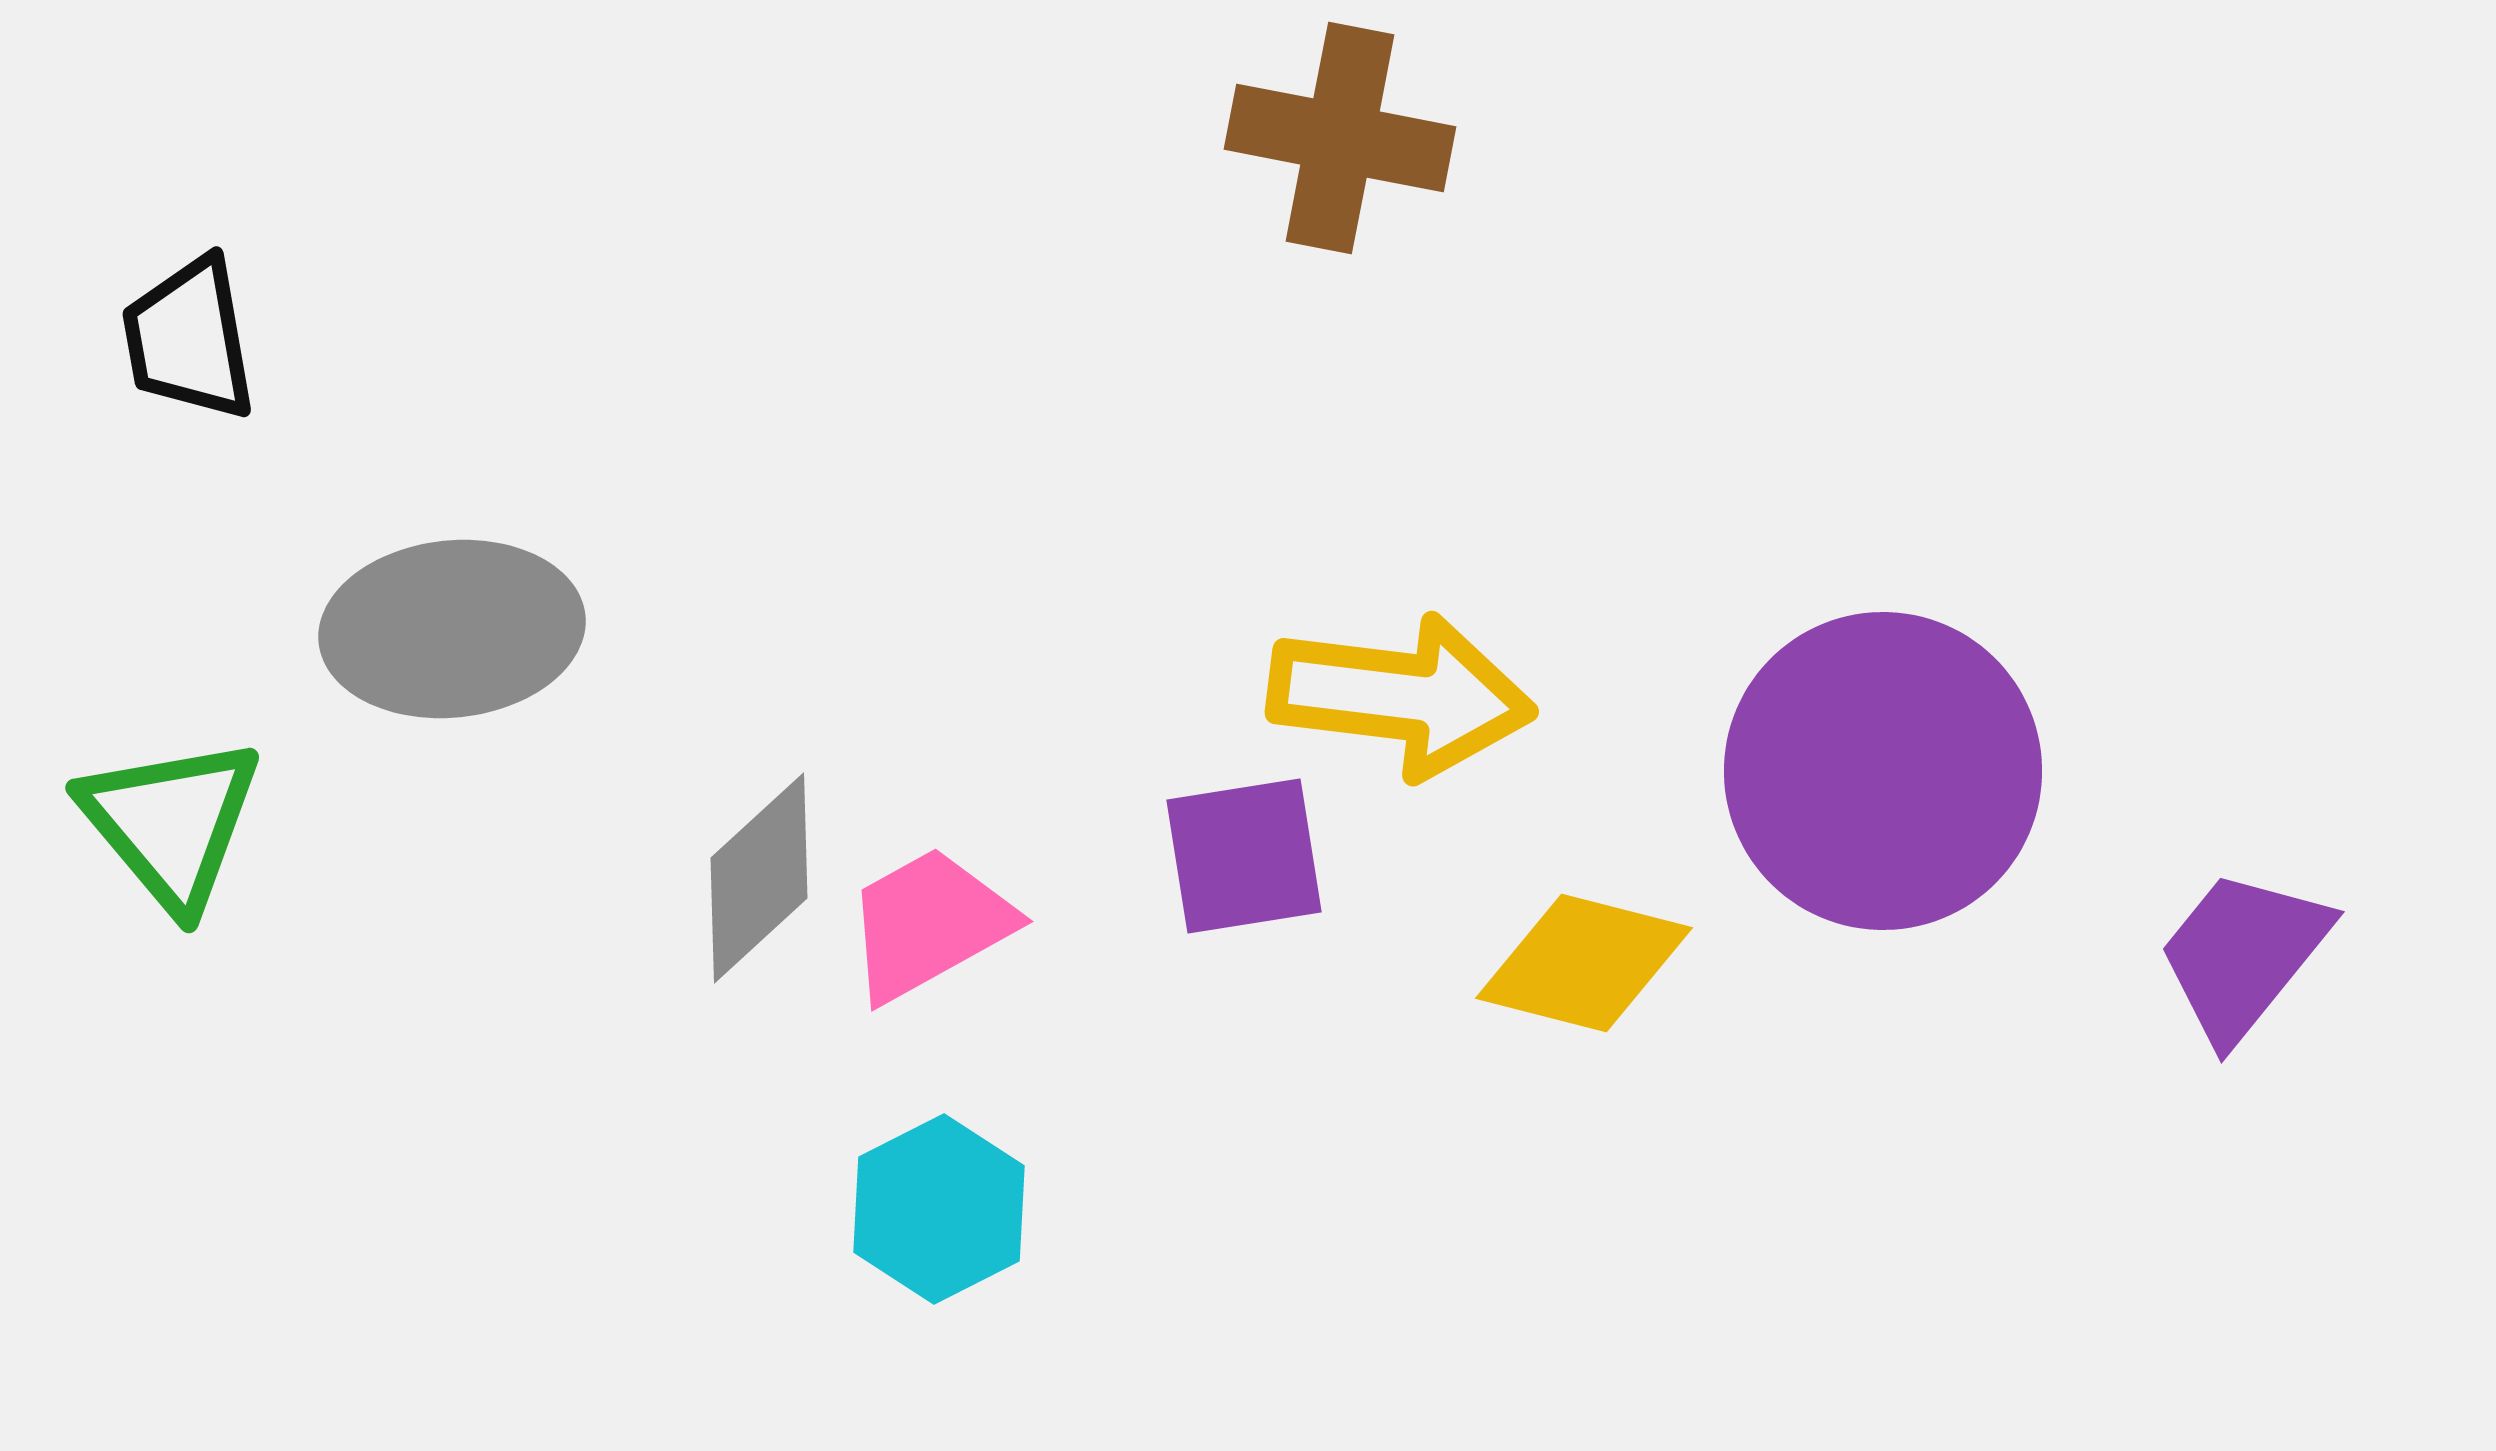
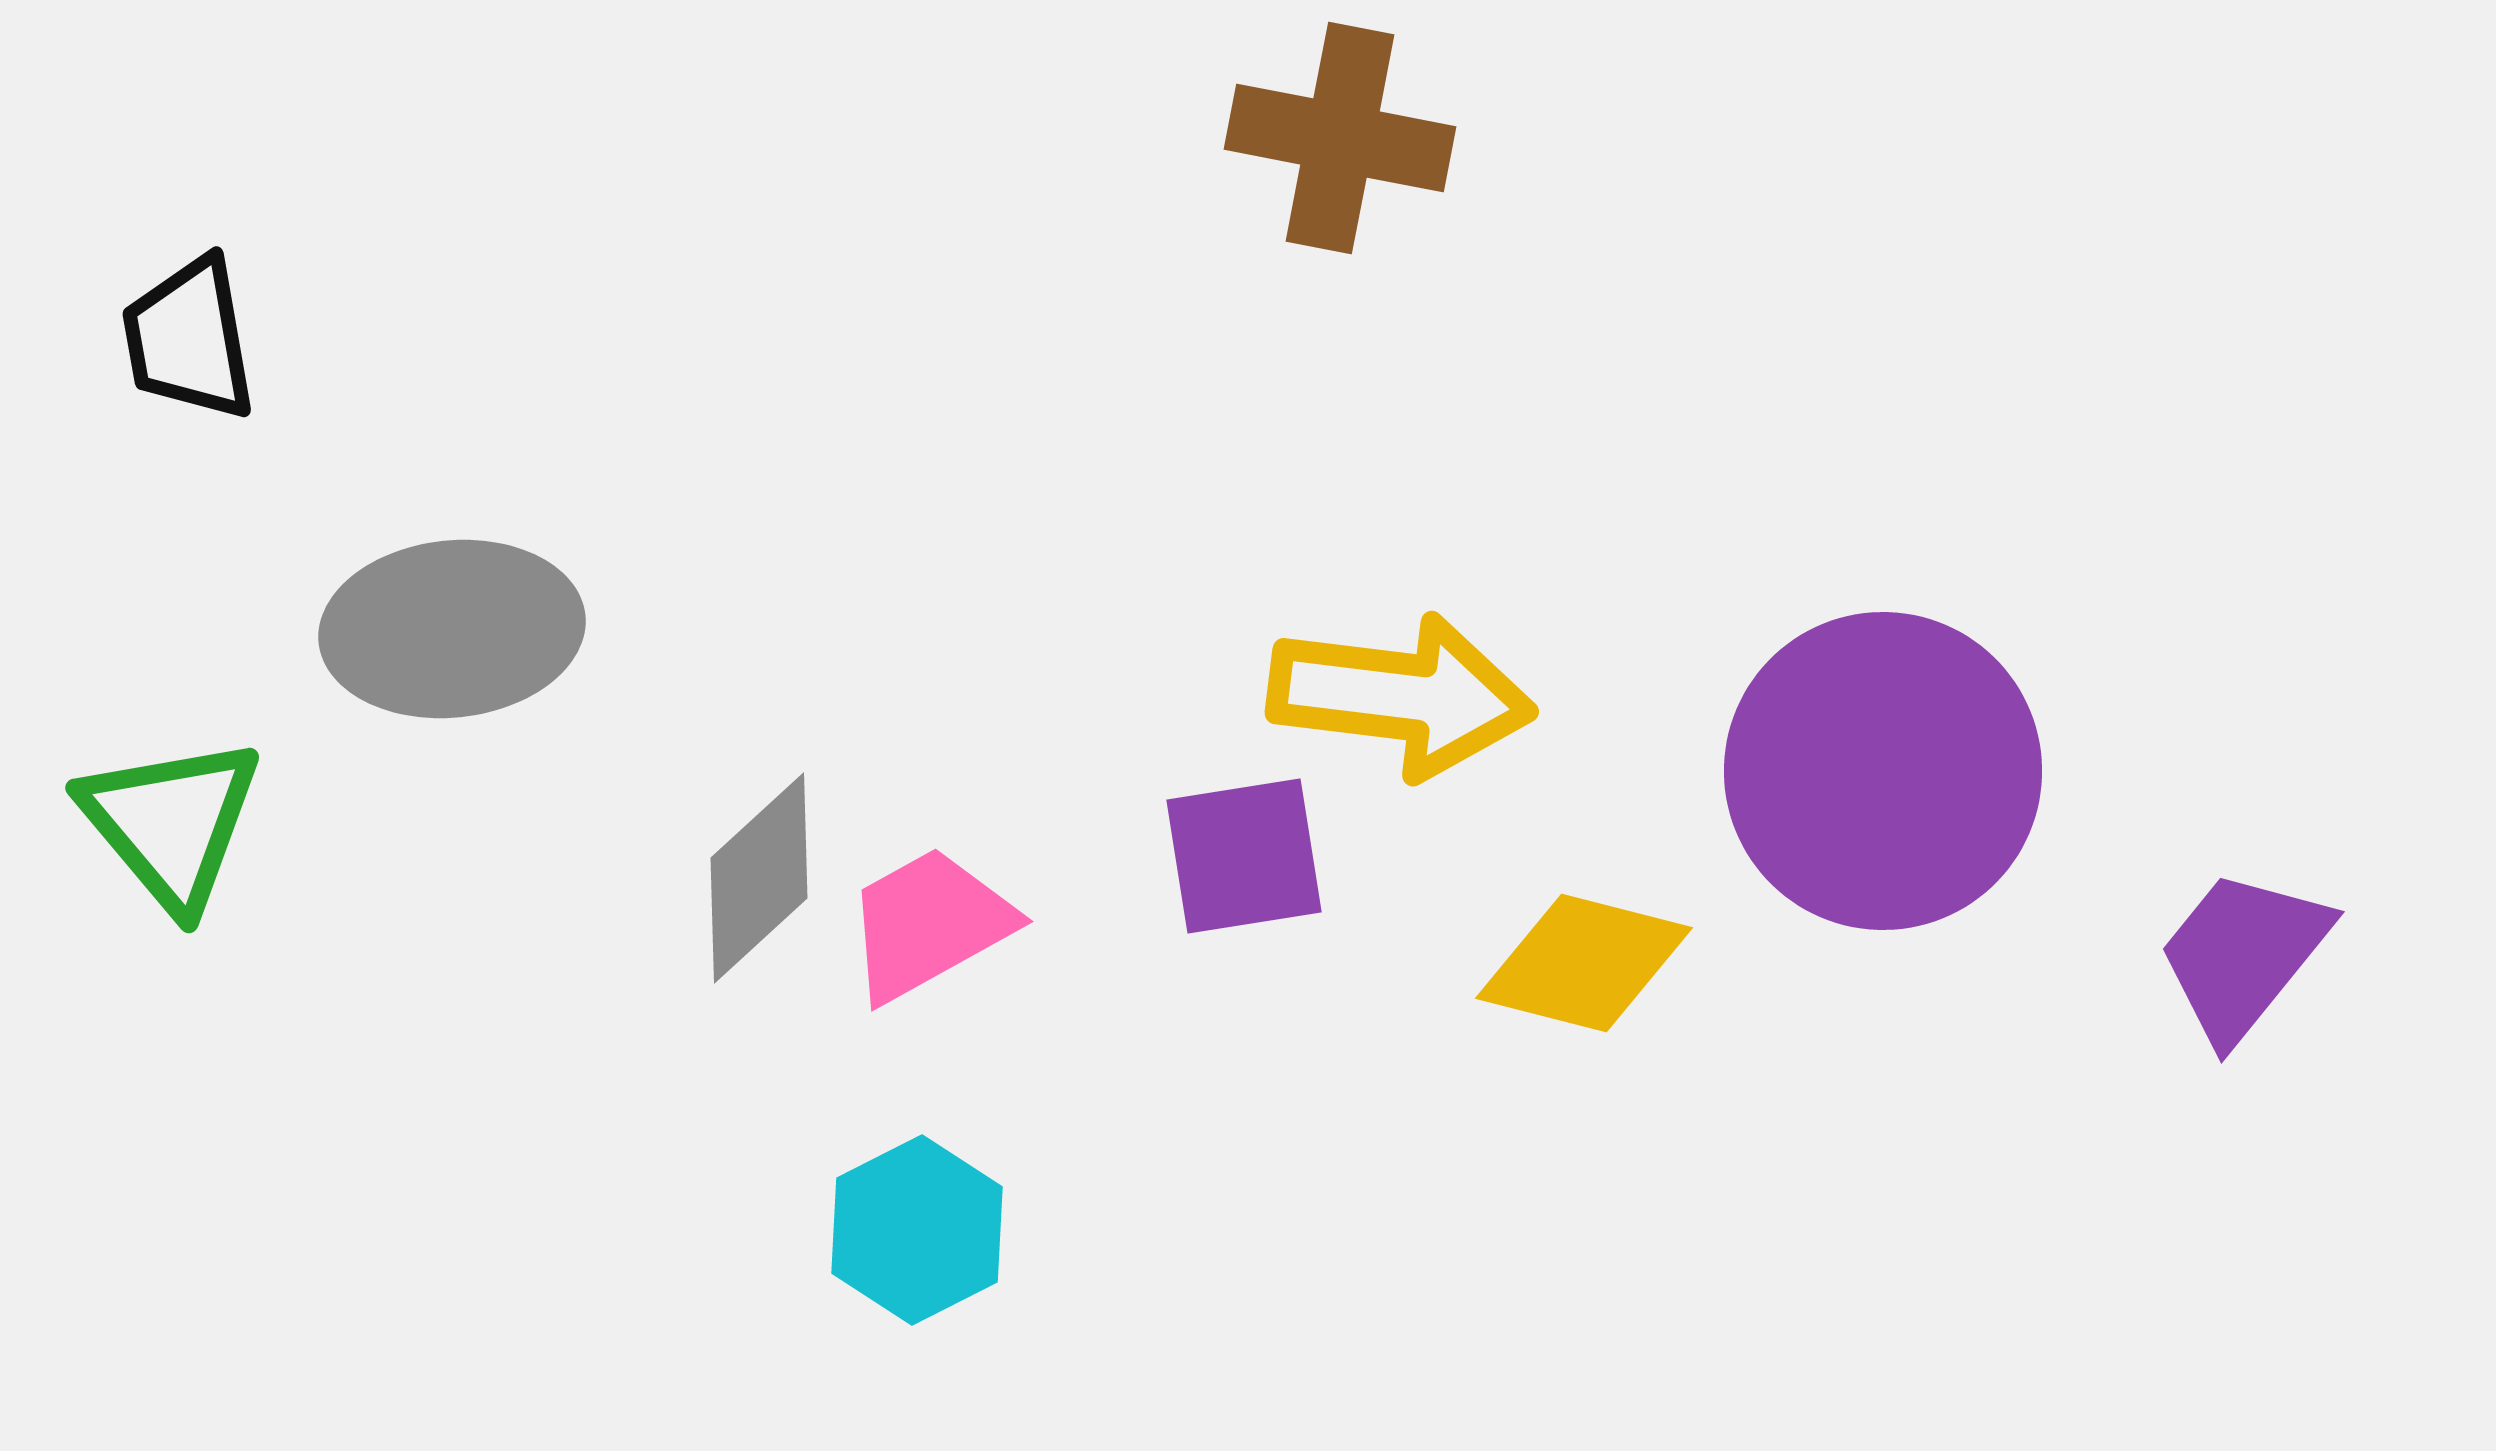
cyan hexagon: moved 22 px left, 21 px down
